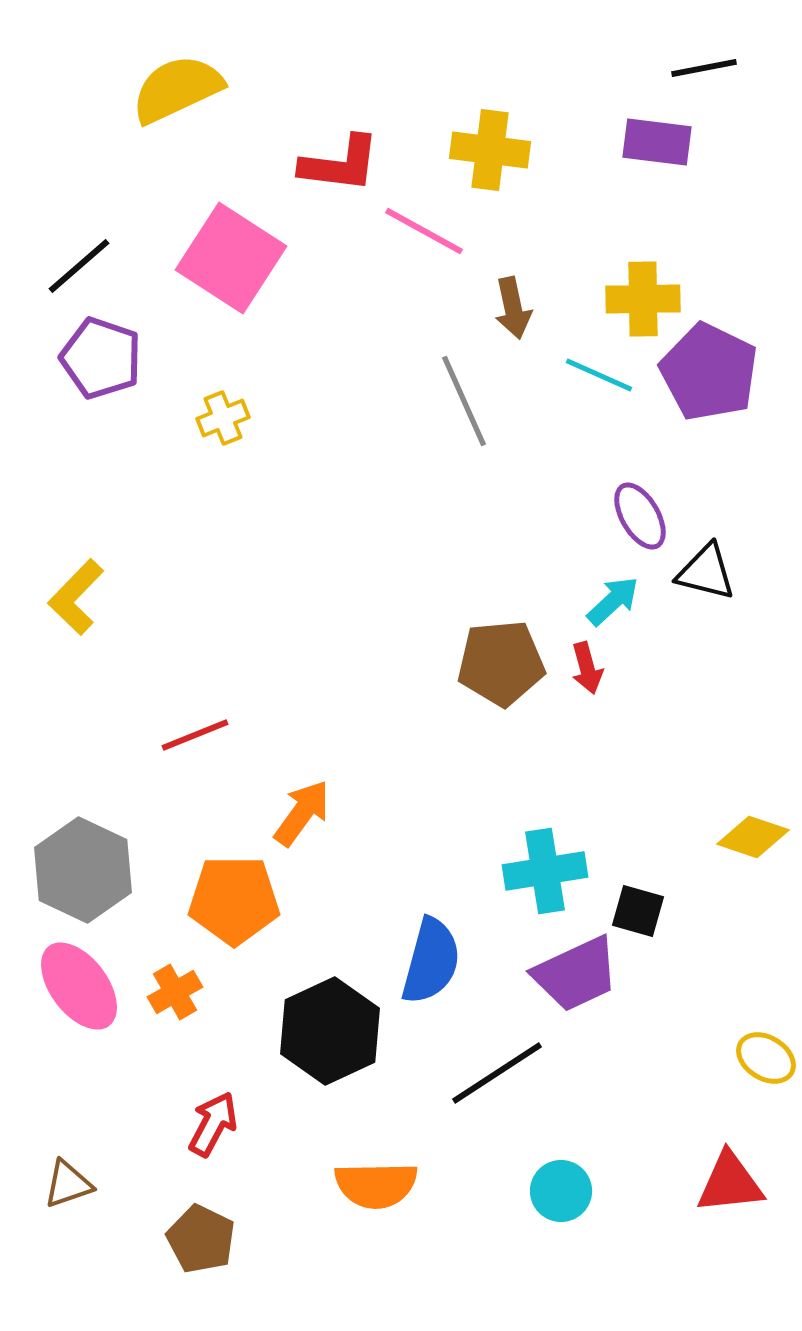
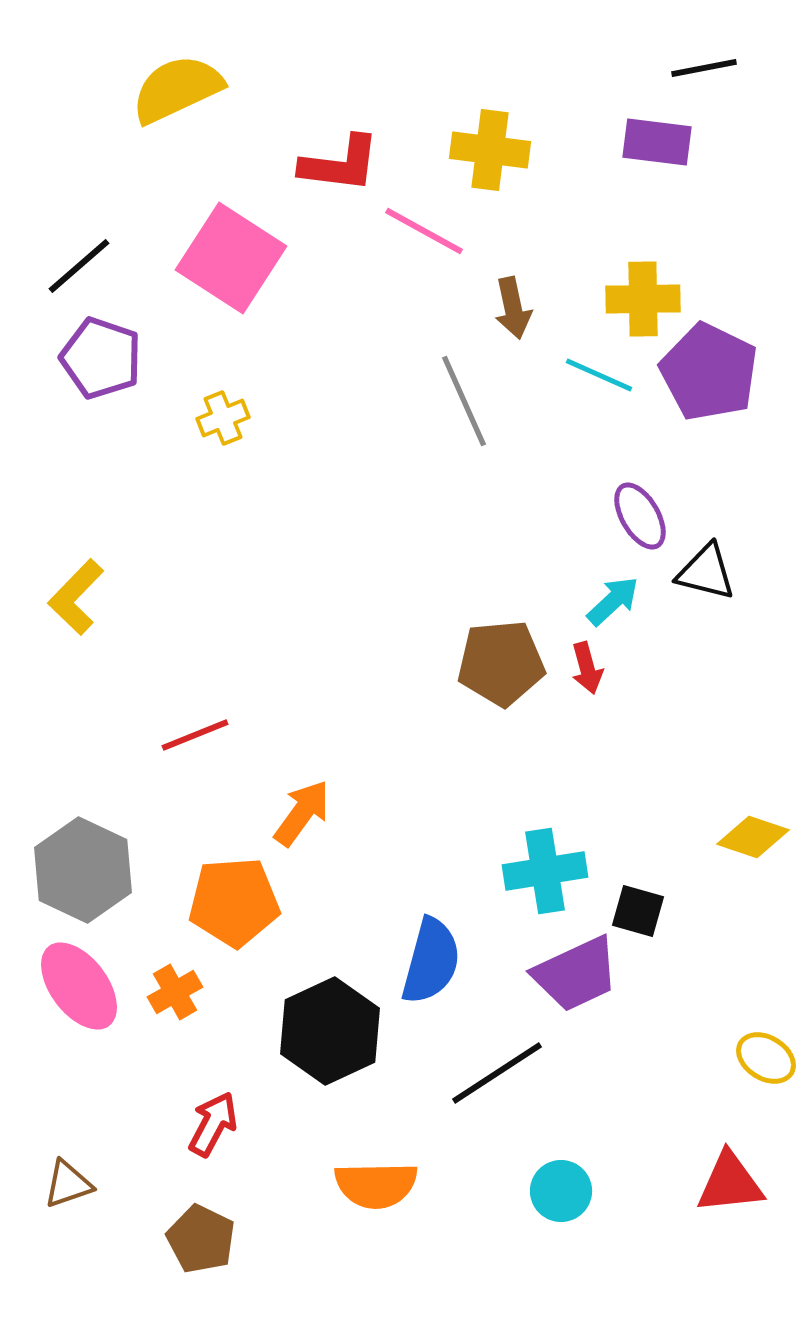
orange pentagon at (234, 900): moved 2 px down; rotated 4 degrees counterclockwise
